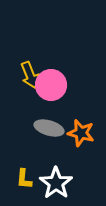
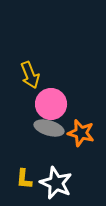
pink circle: moved 19 px down
white star: rotated 12 degrees counterclockwise
